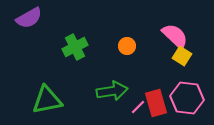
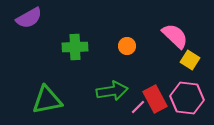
green cross: rotated 25 degrees clockwise
yellow square: moved 8 px right, 4 px down
red rectangle: moved 1 px left, 4 px up; rotated 12 degrees counterclockwise
